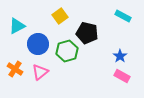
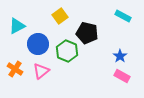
green hexagon: rotated 20 degrees counterclockwise
pink triangle: moved 1 px right, 1 px up
